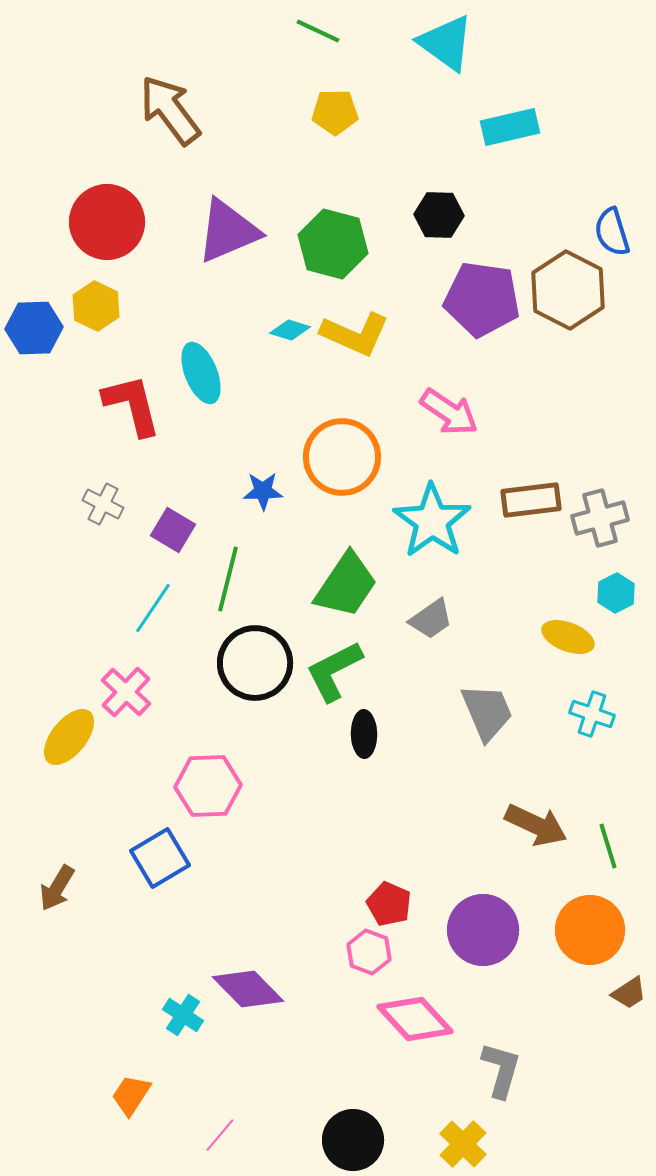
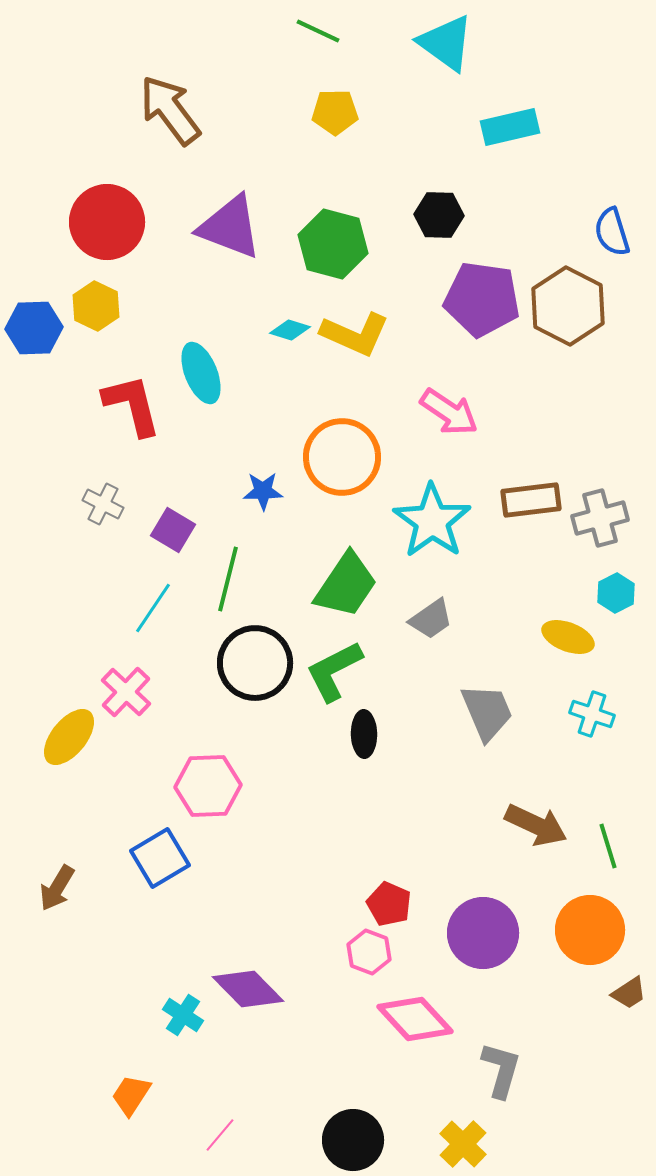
purple triangle at (228, 231): moved 2 px right, 4 px up; rotated 44 degrees clockwise
brown hexagon at (568, 290): moved 16 px down
purple circle at (483, 930): moved 3 px down
